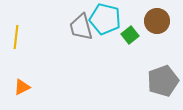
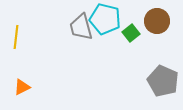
green square: moved 1 px right, 2 px up
gray pentagon: rotated 28 degrees counterclockwise
